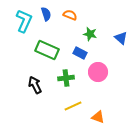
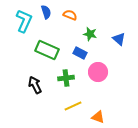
blue semicircle: moved 2 px up
blue triangle: moved 2 px left, 1 px down
